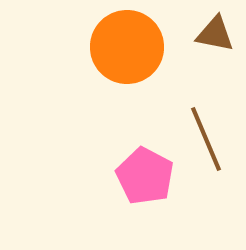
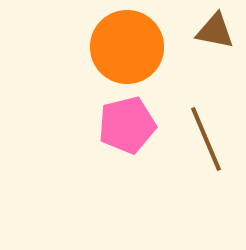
brown triangle: moved 3 px up
pink pentagon: moved 18 px left, 51 px up; rotated 30 degrees clockwise
